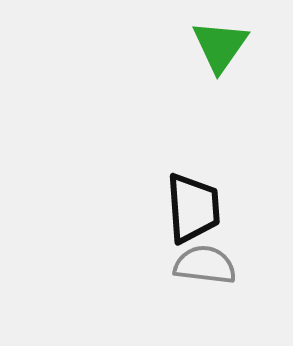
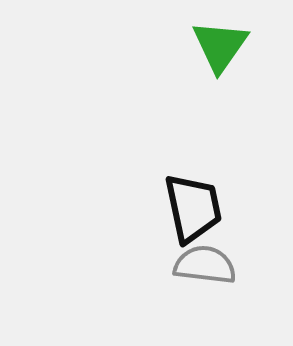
black trapezoid: rotated 8 degrees counterclockwise
